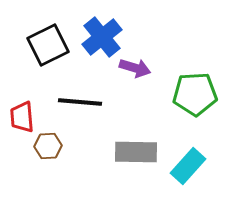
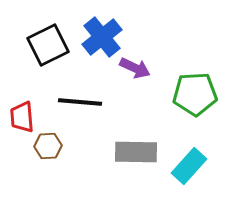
purple arrow: rotated 8 degrees clockwise
cyan rectangle: moved 1 px right
